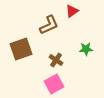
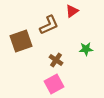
brown square: moved 8 px up
